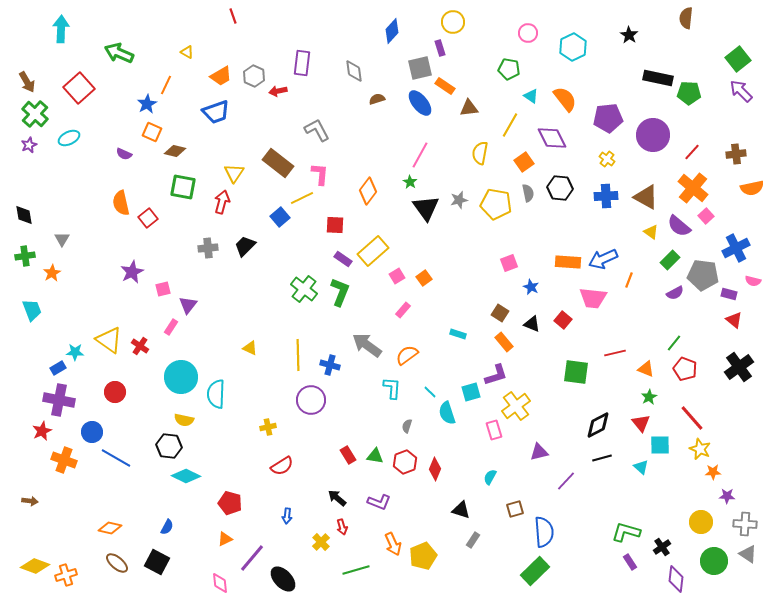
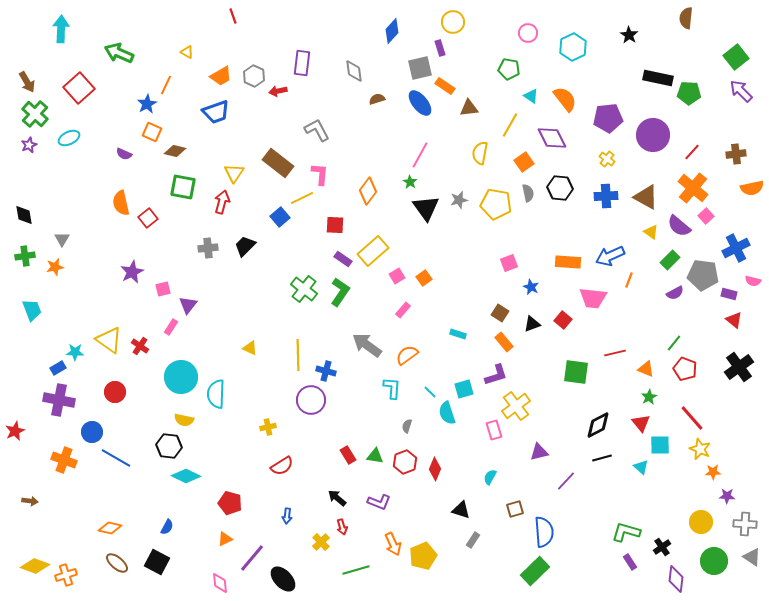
green square at (738, 59): moved 2 px left, 2 px up
blue arrow at (603, 259): moved 7 px right, 3 px up
orange star at (52, 273): moved 3 px right, 6 px up; rotated 18 degrees clockwise
green L-shape at (340, 292): rotated 12 degrees clockwise
black triangle at (532, 324): rotated 42 degrees counterclockwise
blue cross at (330, 365): moved 4 px left, 6 px down
cyan square at (471, 392): moved 7 px left, 3 px up
red star at (42, 431): moved 27 px left
gray triangle at (748, 554): moved 4 px right, 3 px down
